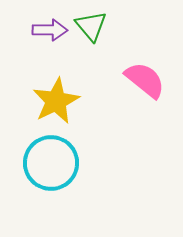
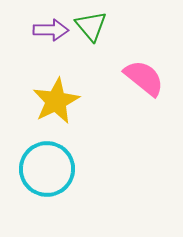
purple arrow: moved 1 px right
pink semicircle: moved 1 px left, 2 px up
cyan circle: moved 4 px left, 6 px down
